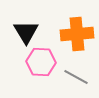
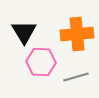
black triangle: moved 2 px left
gray line: rotated 45 degrees counterclockwise
